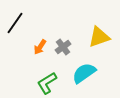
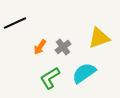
black line: rotated 30 degrees clockwise
yellow triangle: moved 1 px down
green L-shape: moved 3 px right, 5 px up
